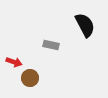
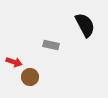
brown circle: moved 1 px up
